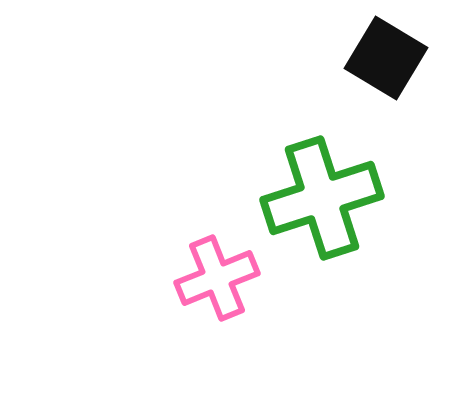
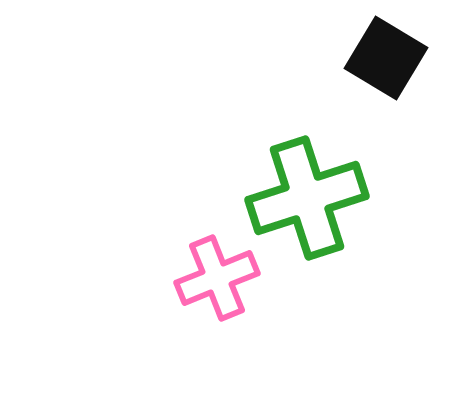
green cross: moved 15 px left
